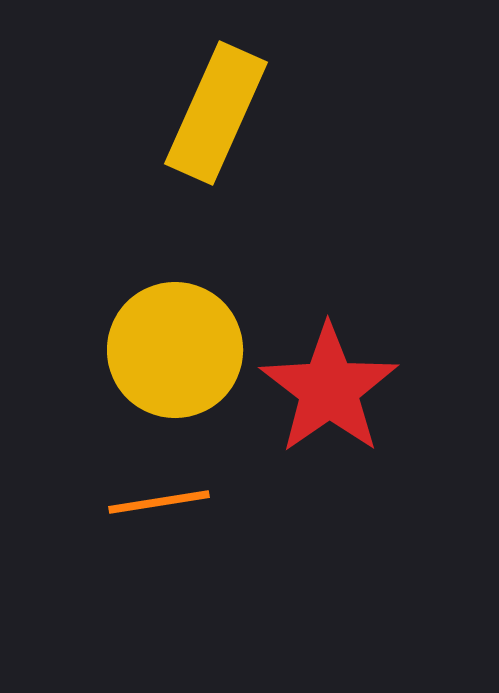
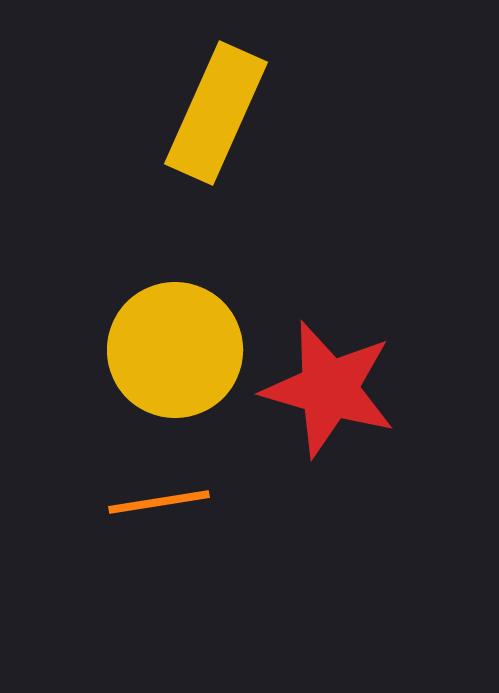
red star: rotated 21 degrees counterclockwise
